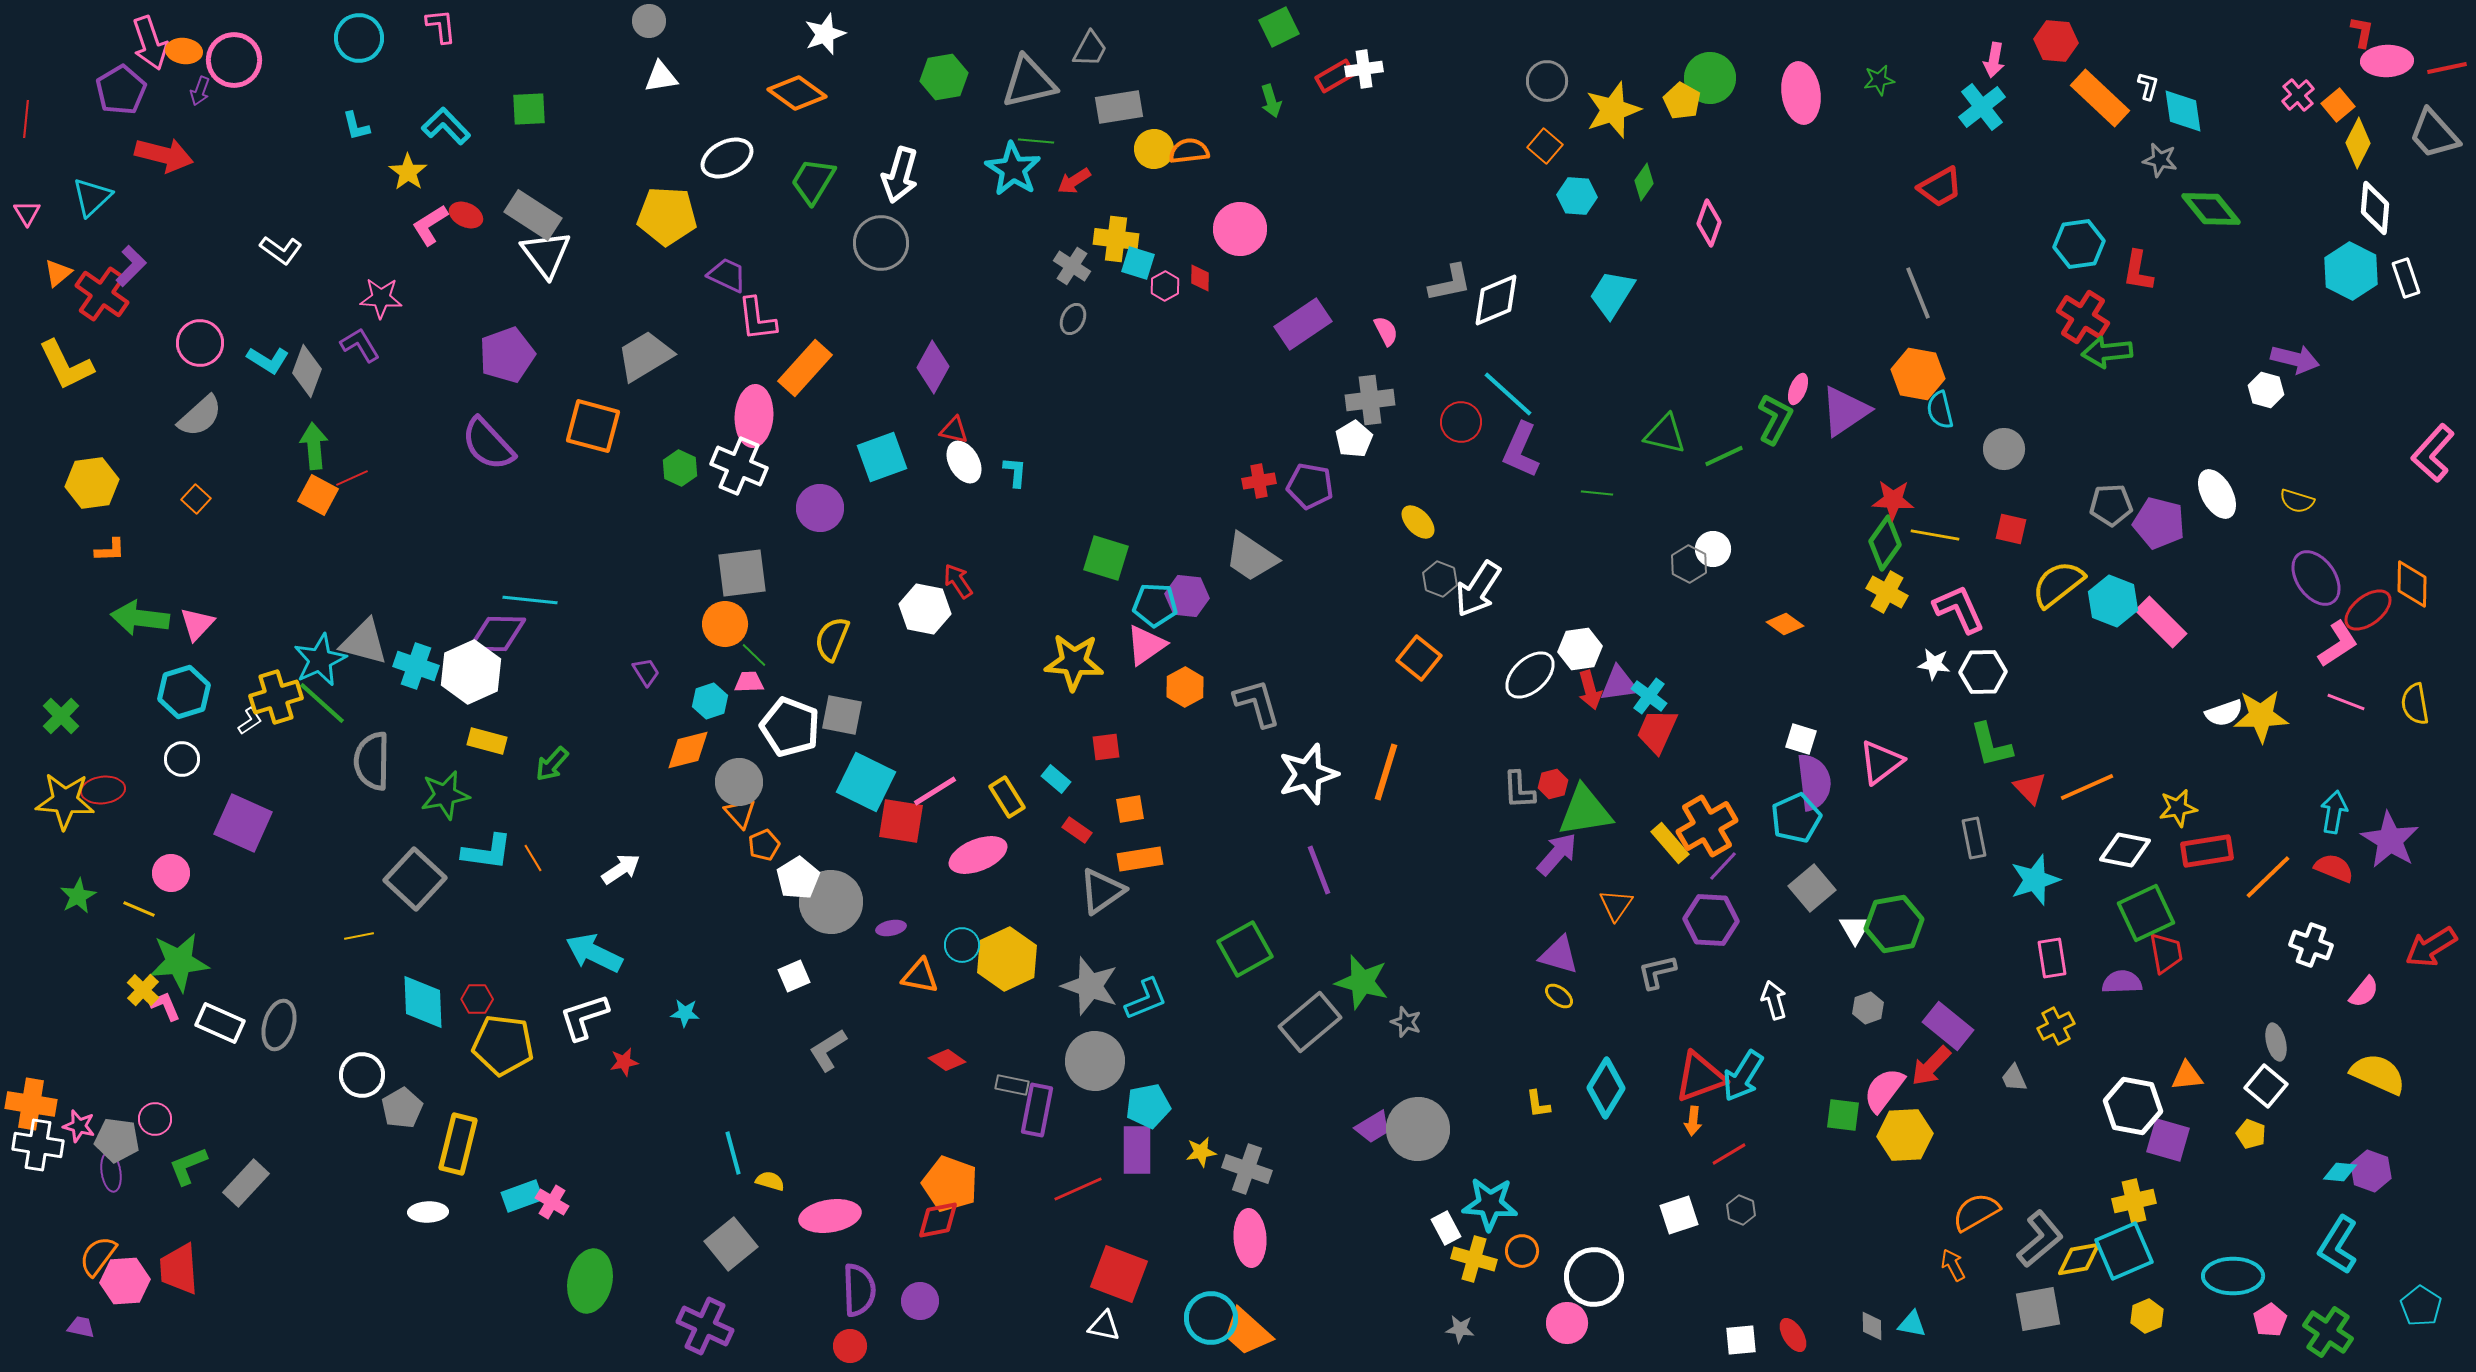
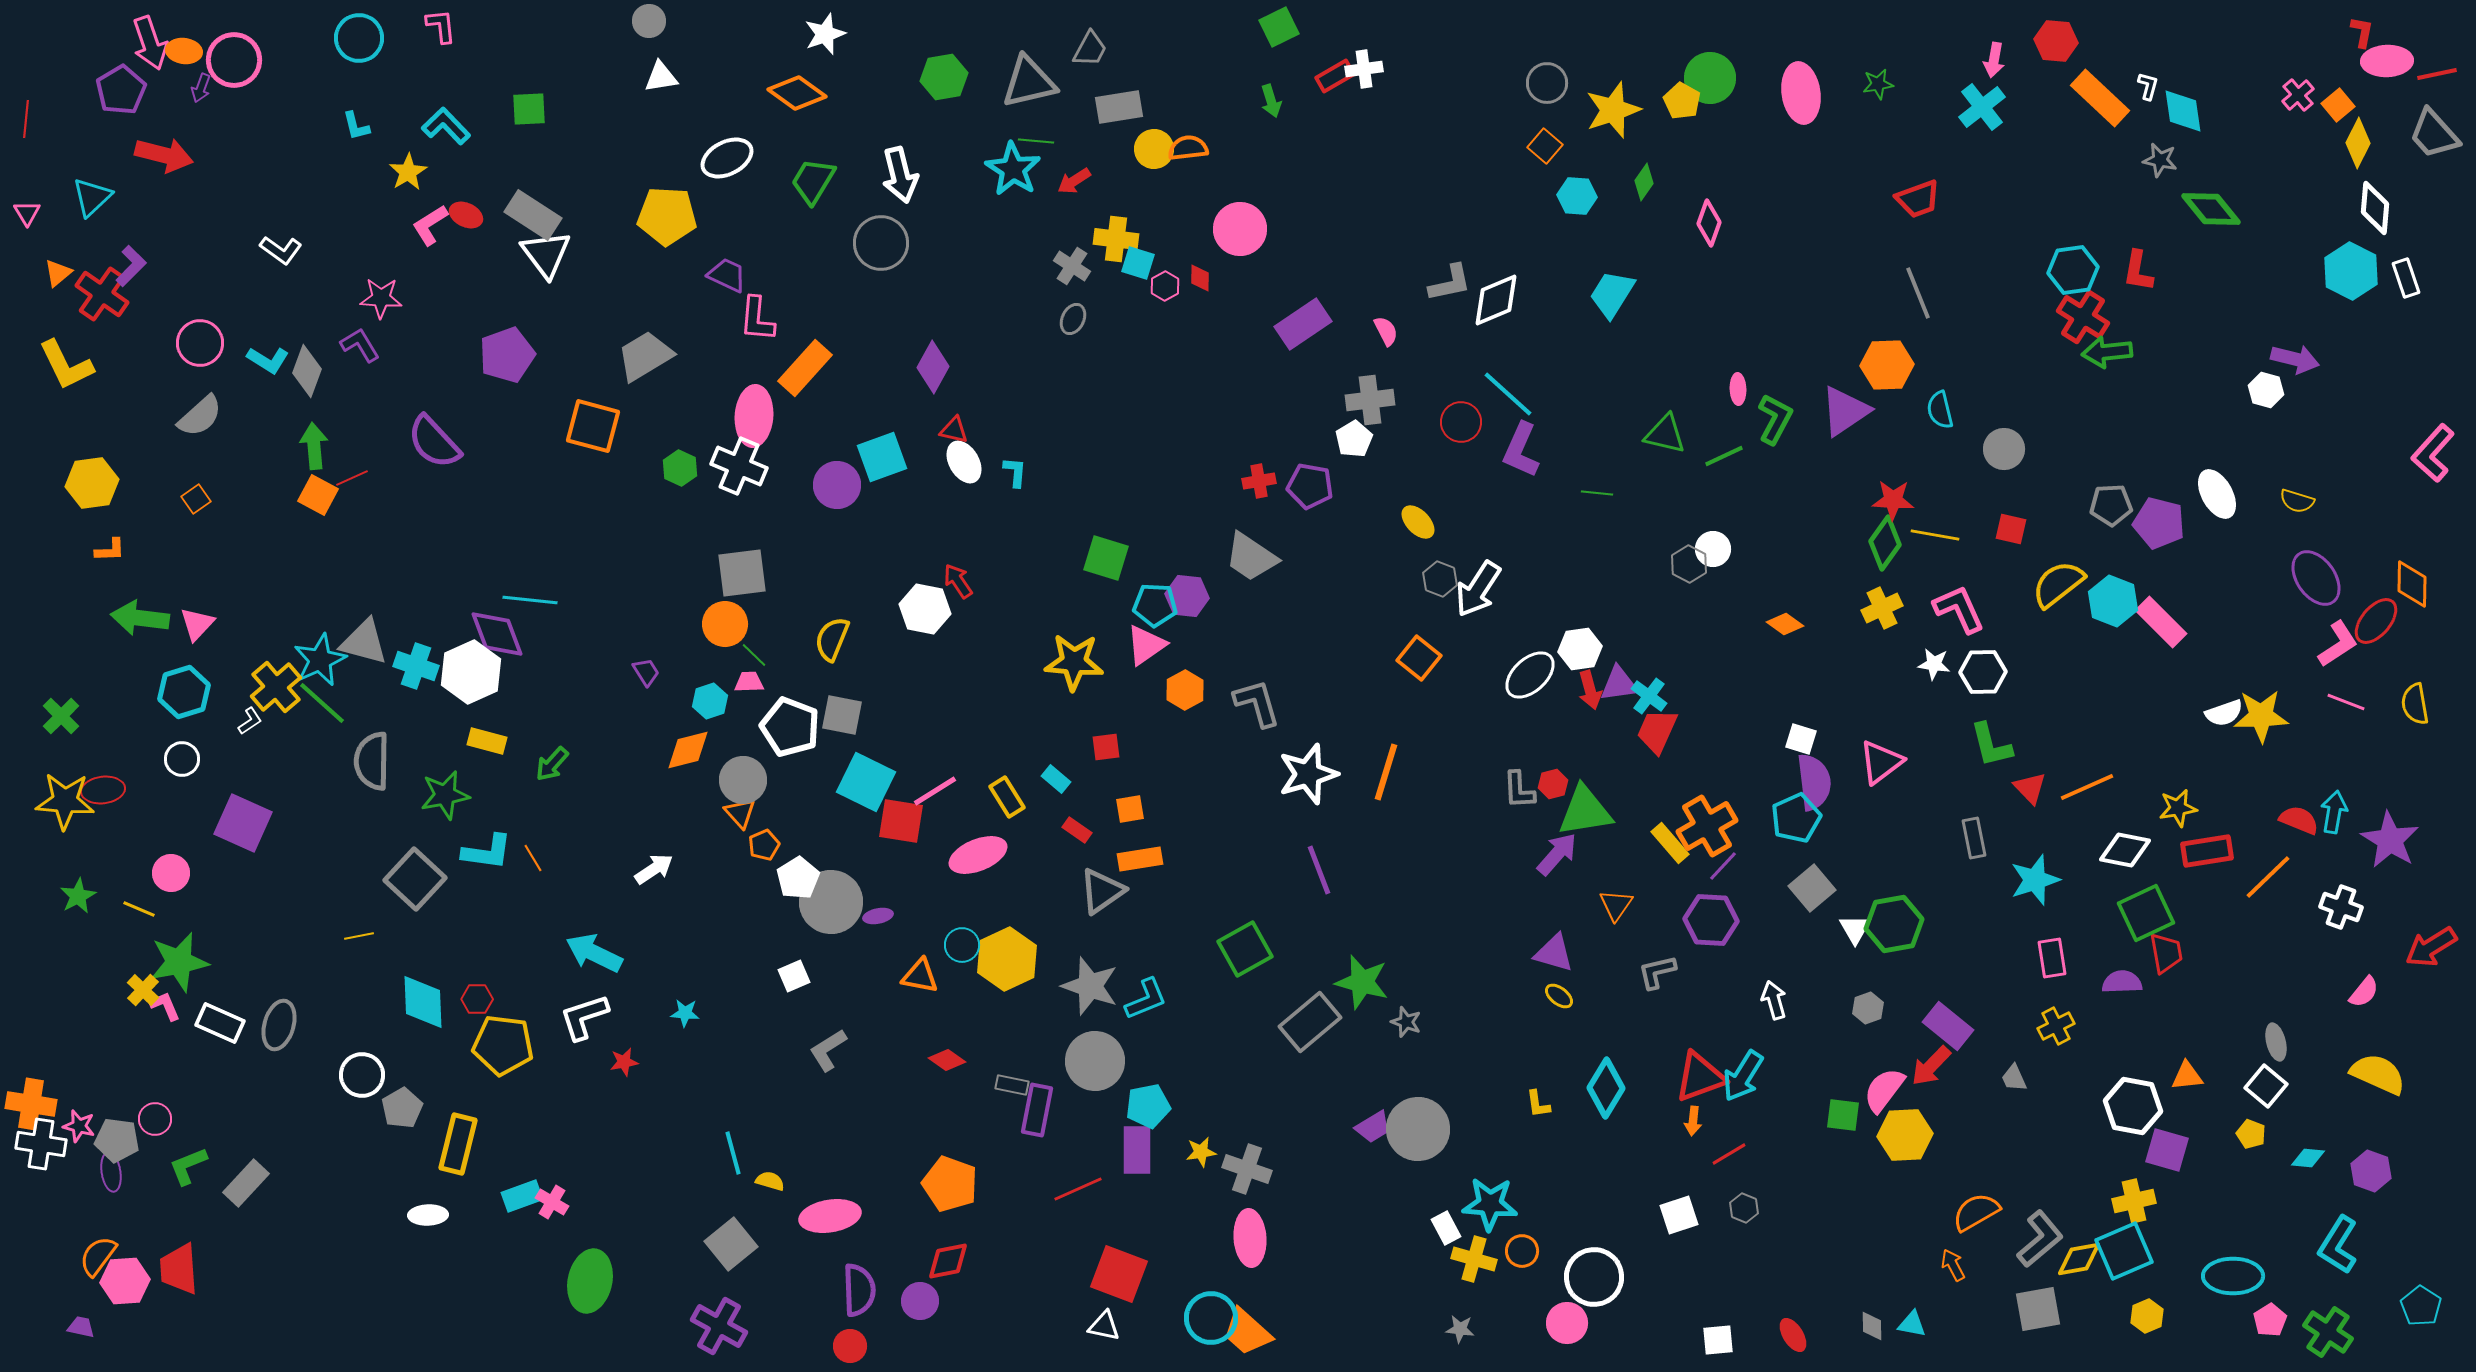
red line at (2447, 68): moved 10 px left, 6 px down
green star at (1879, 80): moved 1 px left, 4 px down
gray circle at (1547, 81): moved 2 px down
purple arrow at (200, 91): moved 1 px right, 3 px up
orange semicircle at (1189, 151): moved 1 px left, 3 px up
yellow star at (408, 172): rotated 6 degrees clockwise
white arrow at (900, 175): rotated 30 degrees counterclockwise
red trapezoid at (1940, 187): moved 22 px left, 12 px down; rotated 9 degrees clockwise
cyan hexagon at (2079, 244): moved 6 px left, 26 px down
pink L-shape at (757, 319): rotated 12 degrees clockwise
orange hexagon at (1918, 374): moved 31 px left, 9 px up; rotated 12 degrees counterclockwise
pink ellipse at (1798, 389): moved 60 px left; rotated 24 degrees counterclockwise
purple semicircle at (488, 444): moved 54 px left, 2 px up
orange square at (196, 499): rotated 12 degrees clockwise
purple circle at (820, 508): moved 17 px right, 23 px up
yellow cross at (1887, 592): moved 5 px left, 16 px down; rotated 36 degrees clockwise
red ellipse at (2368, 610): moved 8 px right, 11 px down; rotated 12 degrees counterclockwise
purple diamond at (497, 634): rotated 68 degrees clockwise
orange hexagon at (1185, 687): moved 3 px down
yellow cross at (276, 697): moved 10 px up; rotated 24 degrees counterclockwise
gray circle at (739, 782): moved 4 px right, 2 px up
red semicircle at (2334, 868): moved 35 px left, 48 px up
white arrow at (621, 869): moved 33 px right
purple ellipse at (891, 928): moved 13 px left, 12 px up
white cross at (2311, 945): moved 30 px right, 38 px up
purple triangle at (1559, 955): moved 5 px left, 2 px up
green star at (179, 962): rotated 6 degrees counterclockwise
purple square at (2168, 1140): moved 1 px left, 10 px down
white cross at (38, 1145): moved 3 px right, 1 px up
cyan diamond at (2340, 1172): moved 32 px left, 14 px up
gray hexagon at (1741, 1210): moved 3 px right, 2 px up
white ellipse at (428, 1212): moved 3 px down
red diamond at (938, 1220): moved 10 px right, 41 px down
purple cross at (705, 1326): moved 14 px right; rotated 4 degrees clockwise
white square at (1741, 1340): moved 23 px left
